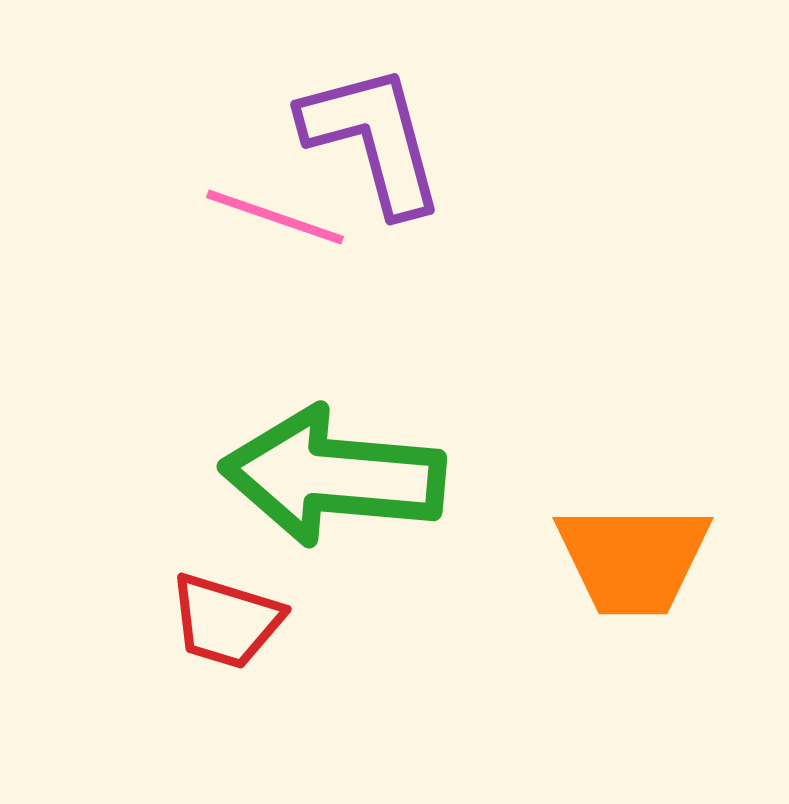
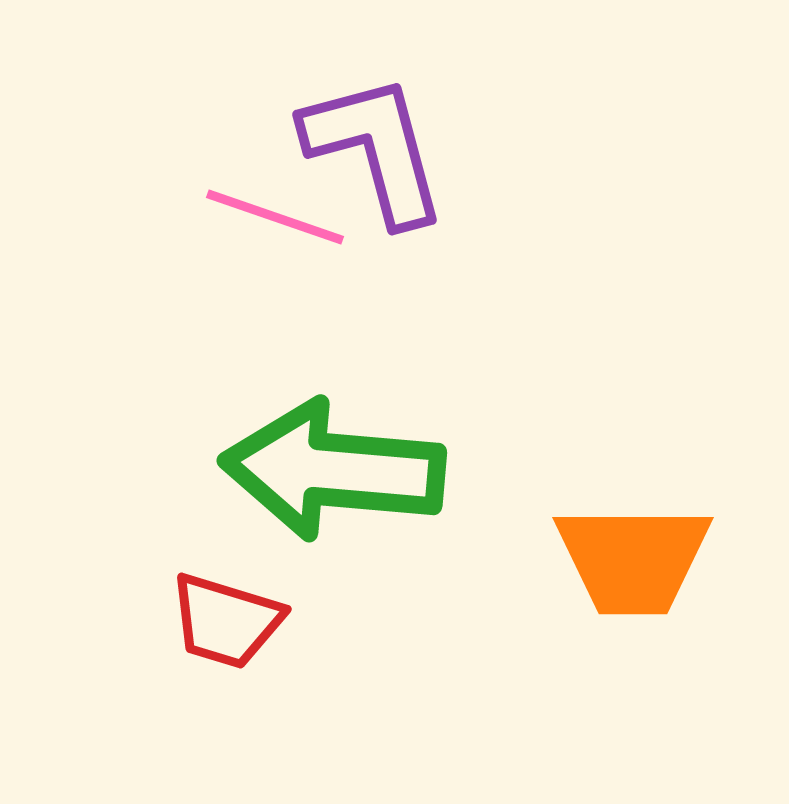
purple L-shape: moved 2 px right, 10 px down
green arrow: moved 6 px up
